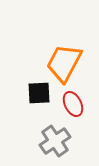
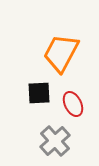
orange trapezoid: moved 3 px left, 10 px up
gray cross: rotated 8 degrees counterclockwise
